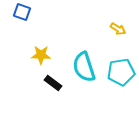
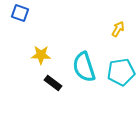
blue square: moved 2 px left, 1 px down
yellow arrow: rotated 91 degrees counterclockwise
